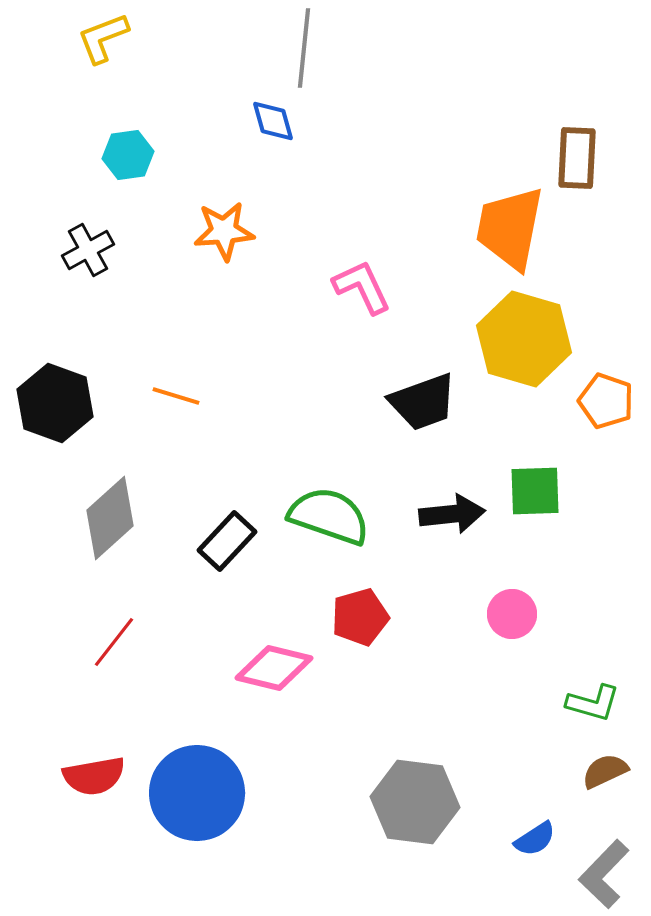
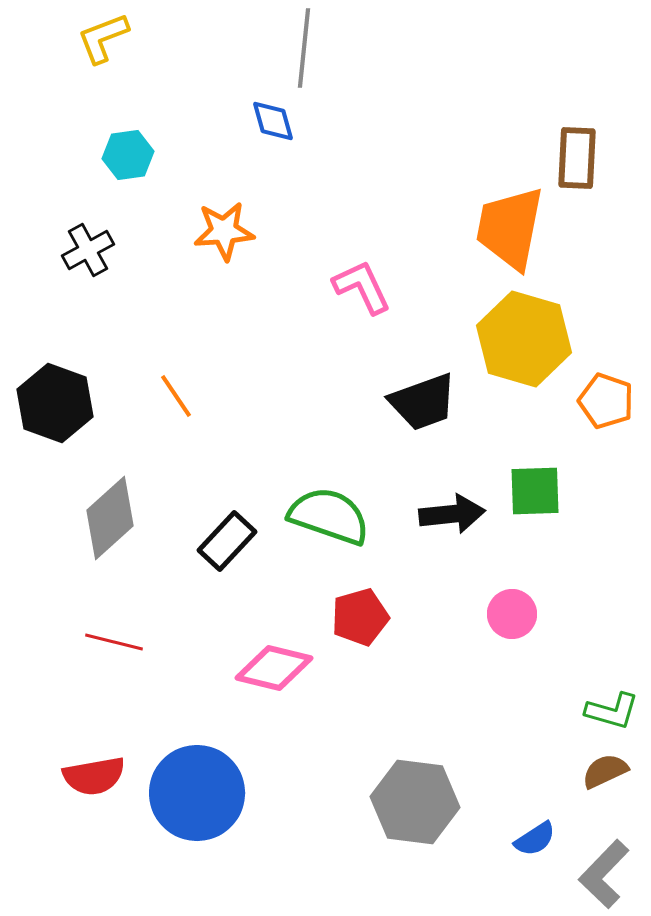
orange line: rotated 39 degrees clockwise
red line: rotated 66 degrees clockwise
green L-shape: moved 19 px right, 8 px down
